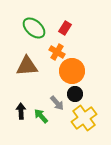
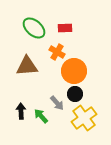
red rectangle: rotated 56 degrees clockwise
orange circle: moved 2 px right
